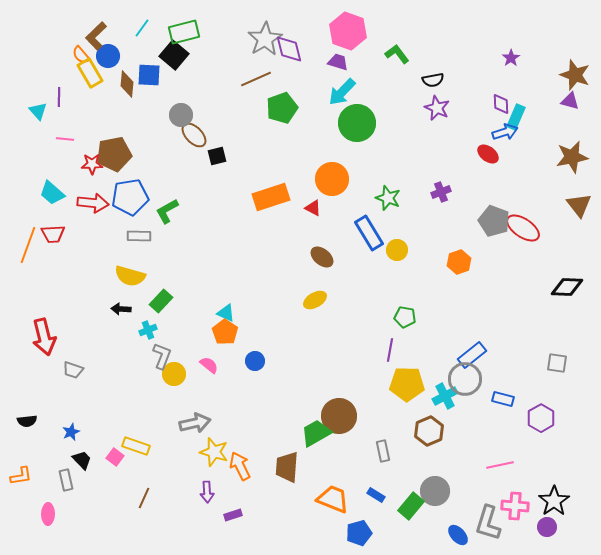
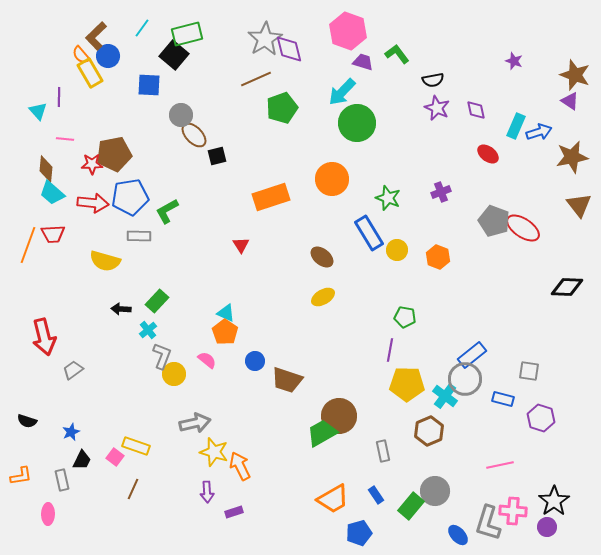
green rectangle at (184, 32): moved 3 px right, 2 px down
purple star at (511, 58): moved 3 px right, 3 px down; rotated 18 degrees counterclockwise
purple trapezoid at (338, 62): moved 25 px right
blue square at (149, 75): moved 10 px down
brown diamond at (127, 84): moved 81 px left, 85 px down
purple triangle at (570, 101): rotated 18 degrees clockwise
purple diamond at (501, 104): moved 25 px left, 6 px down; rotated 10 degrees counterclockwise
cyan rectangle at (516, 117): moved 9 px down
blue arrow at (505, 132): moved 34 px right
red triangle at (313, 208): moved 72 px left, 37 px down; rotated 30 degrees clockwise
orange hexagon at (459, 262): moved 21 px left, 5 px up; rotated 20 degrees counterclockwise
yellow semicircle at (130, 276): moved 25 px left, 15 px up
yellow ellipse at (315, 300): moved 8 px right, 3 px up
green rectangle at (161, 301): moved 4 px left
cyan cross at (148, 330): rotated 18 degrees counterclockwise
gray square at (557, 363): moved 28 px left, 8 px down
pink semicircle at (209, 365): moved 2 px left, 5 px up
gray trapezoid at (73, 370): rotated 125 degrees clockwise
cyan cross at (445, 396): rotated 25 degrees counterclockwise
purple hexagon at (541, 418): rotated 12 degrees counterclockwise
black semicircle at (27, 421): rotated 24 degrees clockwise
green trapezoid at (316, 433): moved 6 px right
black trapezoid at (82, 460): rotated 70 degrees clockwise
brown trapezoid at (287, 467): moved 87 px up; rotated 76 degrees counterclockwise
gray rectangle at (66, 480): moved 4 px left
blue rectangle at (376, 495): rotated 24 degrees clockwise
brown line at (144, 498): moved 11 px left, 9 px up
orange trapezoid at (333, 499): rotated 128 degrees clockwise
pink cross at (515, 506): moved 2 px left, 5 px down
purple rectangle at (233, 515): moved 1 px right, 3 px up
